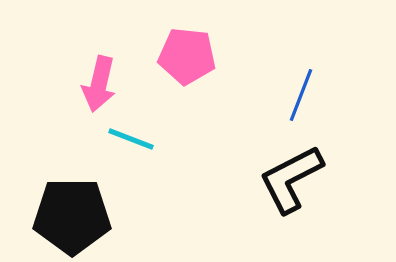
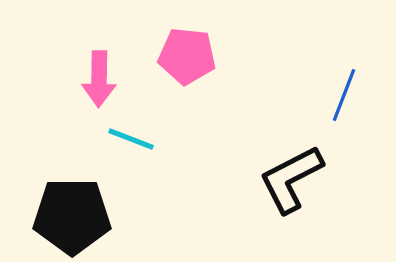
pink arrow: moved 5 px up; rotated 12 degrees counterclockwise
blue line: moved 43 px right
